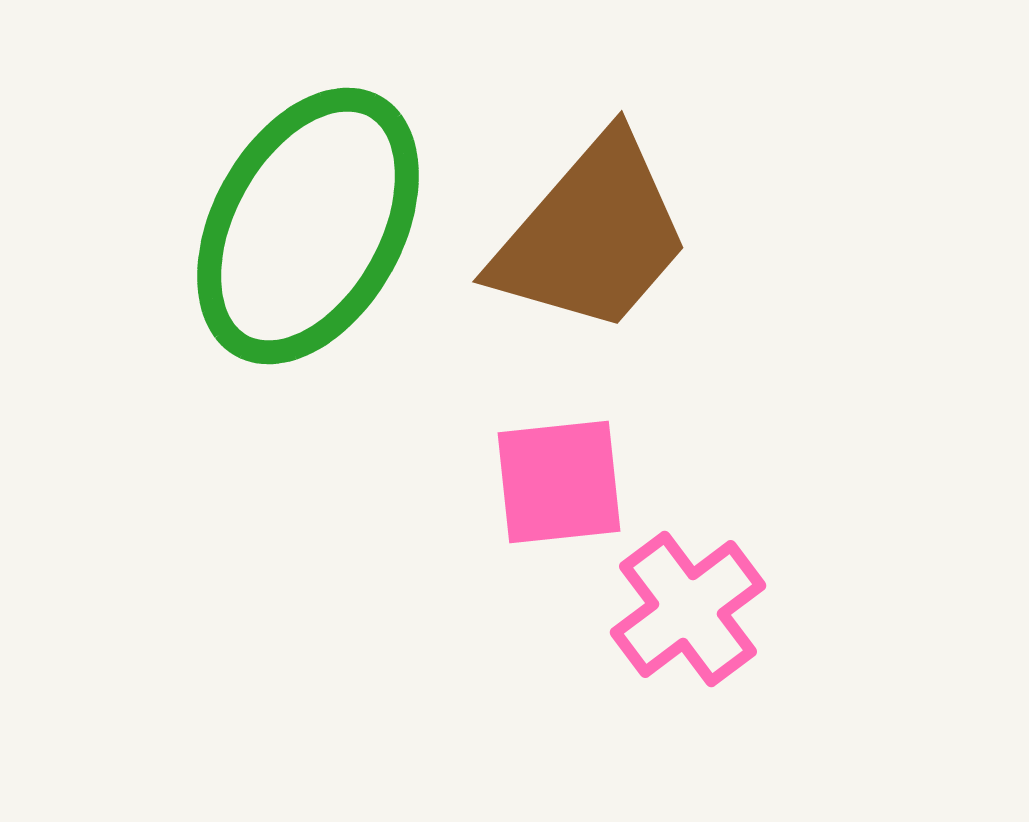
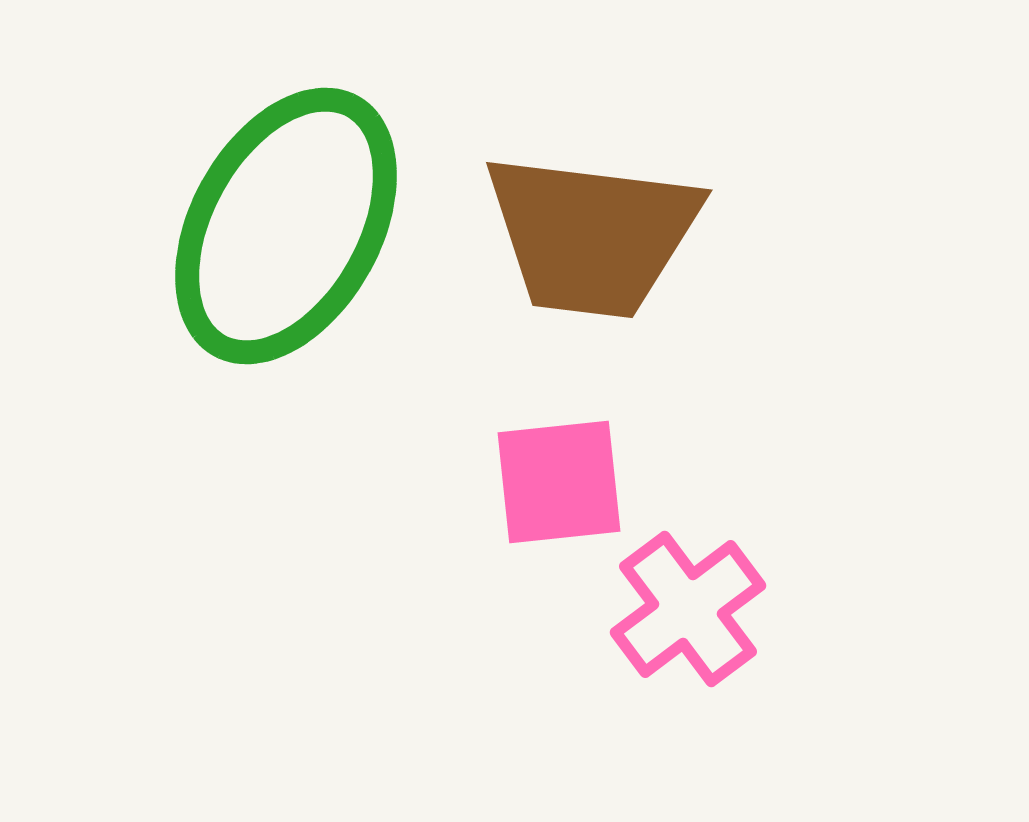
green ellipse: moved 22 px left
brown trapezoid: rotated 56 degrees clockwise
